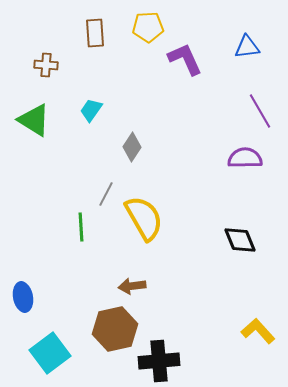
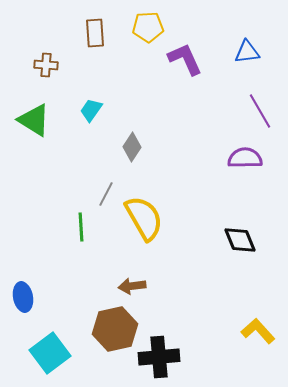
blue triangle: moved 5 px down
black cross: moved 4 px up
